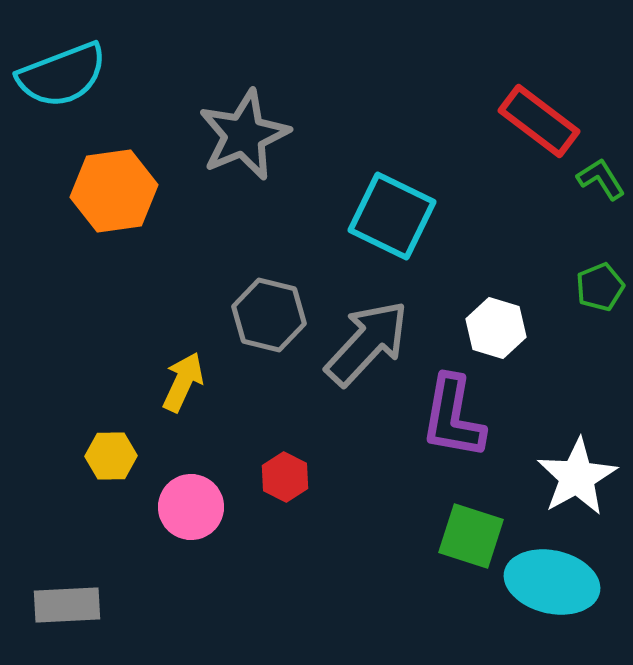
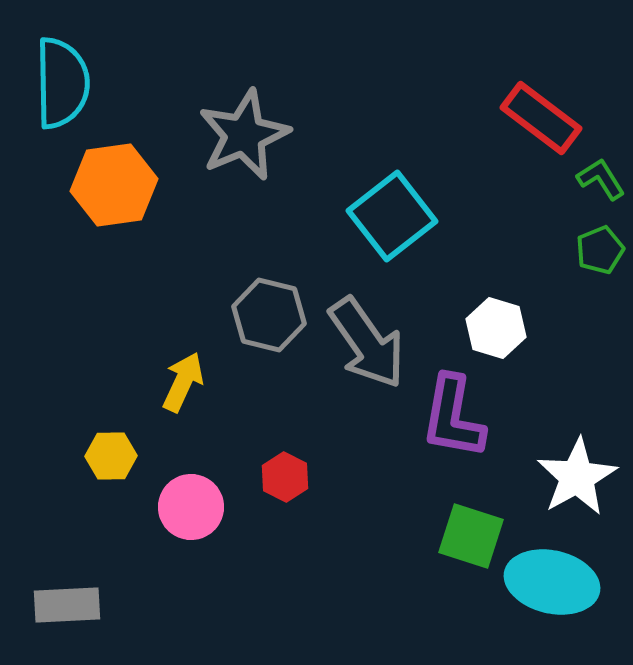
cyan semicircle: moved 8 px down; rotated 70 degrees counterclockwise
red rectangle: moved 2 px right, 3 px up
orange hexagon: moved 6 px up
cyan square: rotated 26 degrees clockwise
green pentagon: moved 37 px up
gray arrow: rotated 102 degrees clockwise
